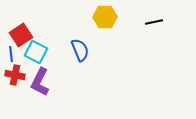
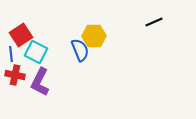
yellow hexagon: moved 11 px left, 19 px down
black line: rotated 12 degrees counterclockwise
